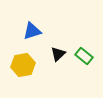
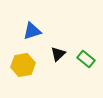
green rectangle: moved 2 px right, 3 px down
